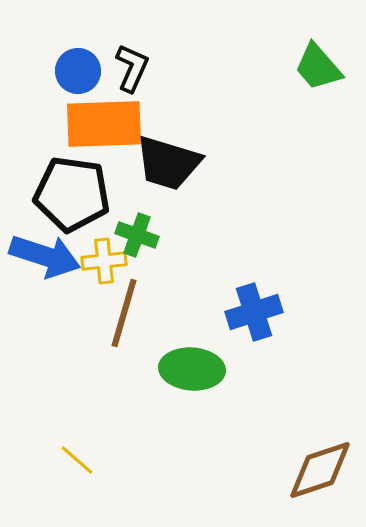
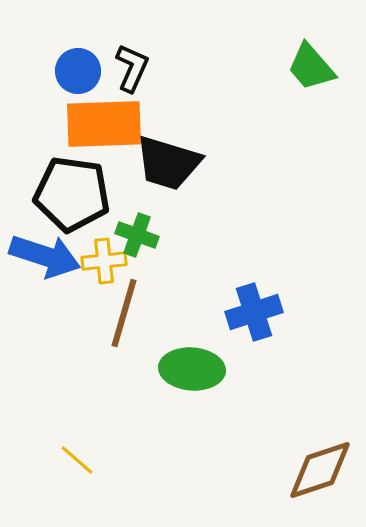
green trapezoid: moved 7 px left
